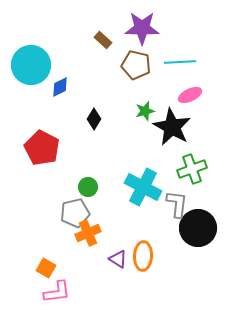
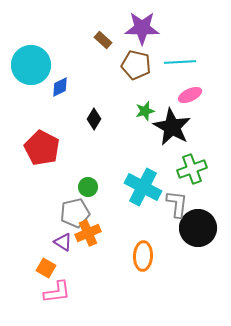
purple triangle: moved 55 px left, 17 px up
